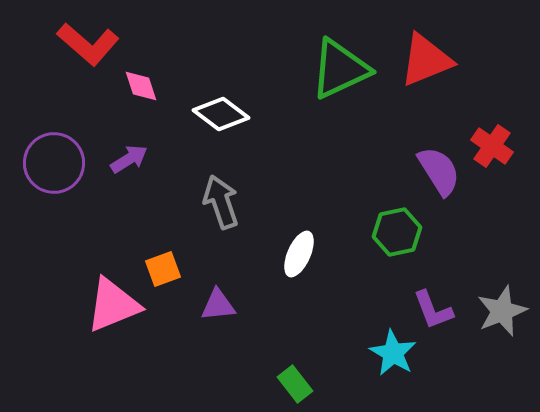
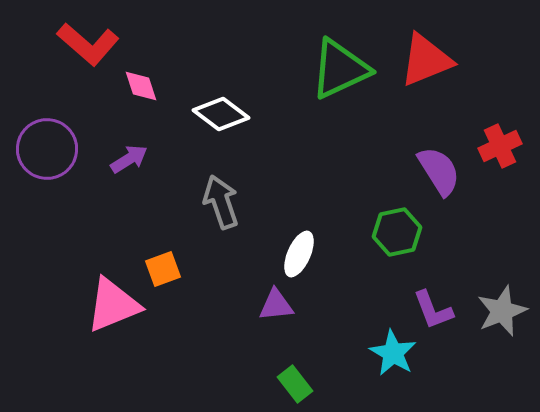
red cross: moved 8 px right; rotated 30 degrees clockwise
purple circle: moved 7 px left, 14 px up
purple triangle: moved 58 px right
